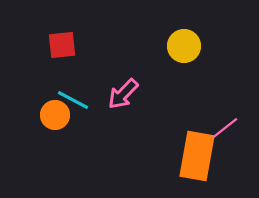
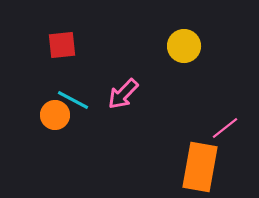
orange rectangle: moved 3 px right, 11 px down
